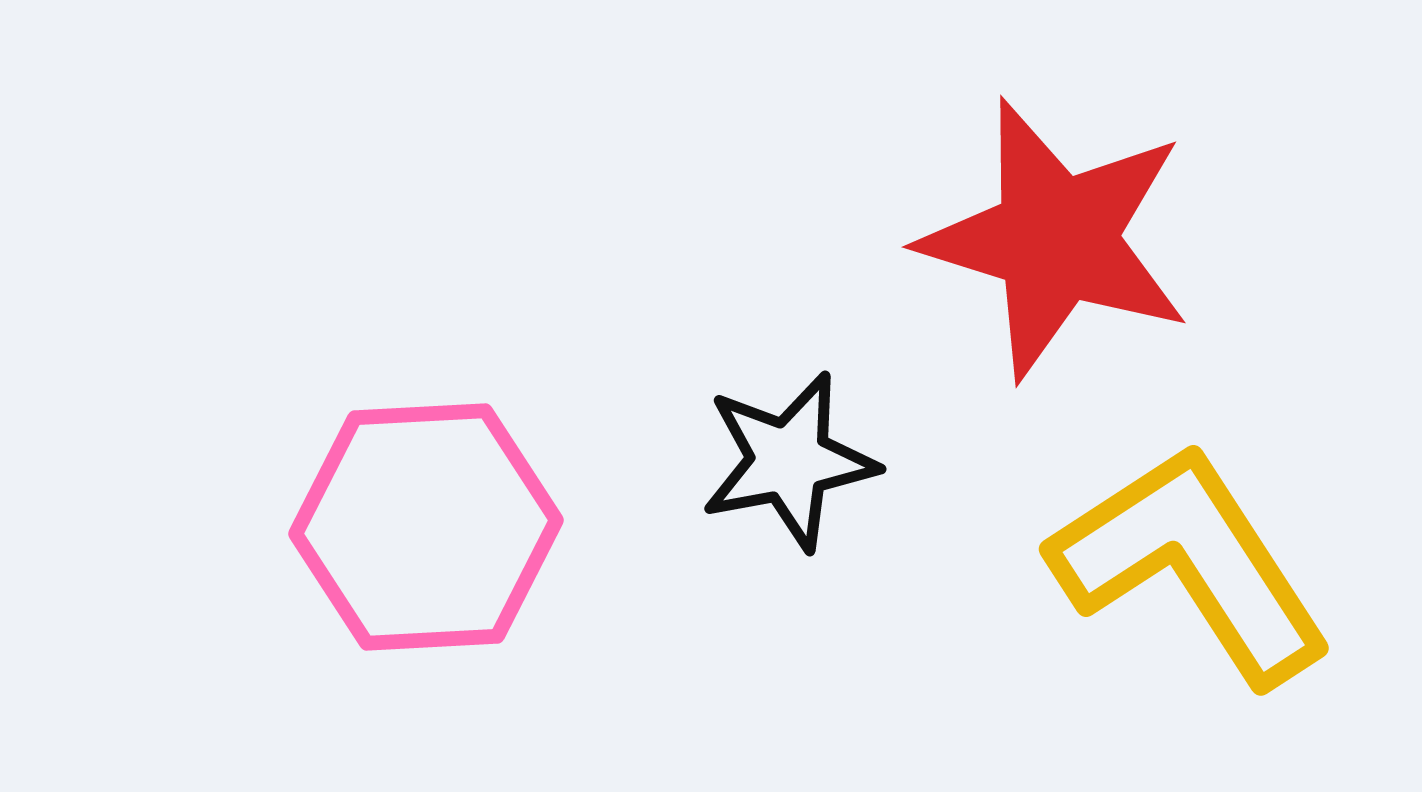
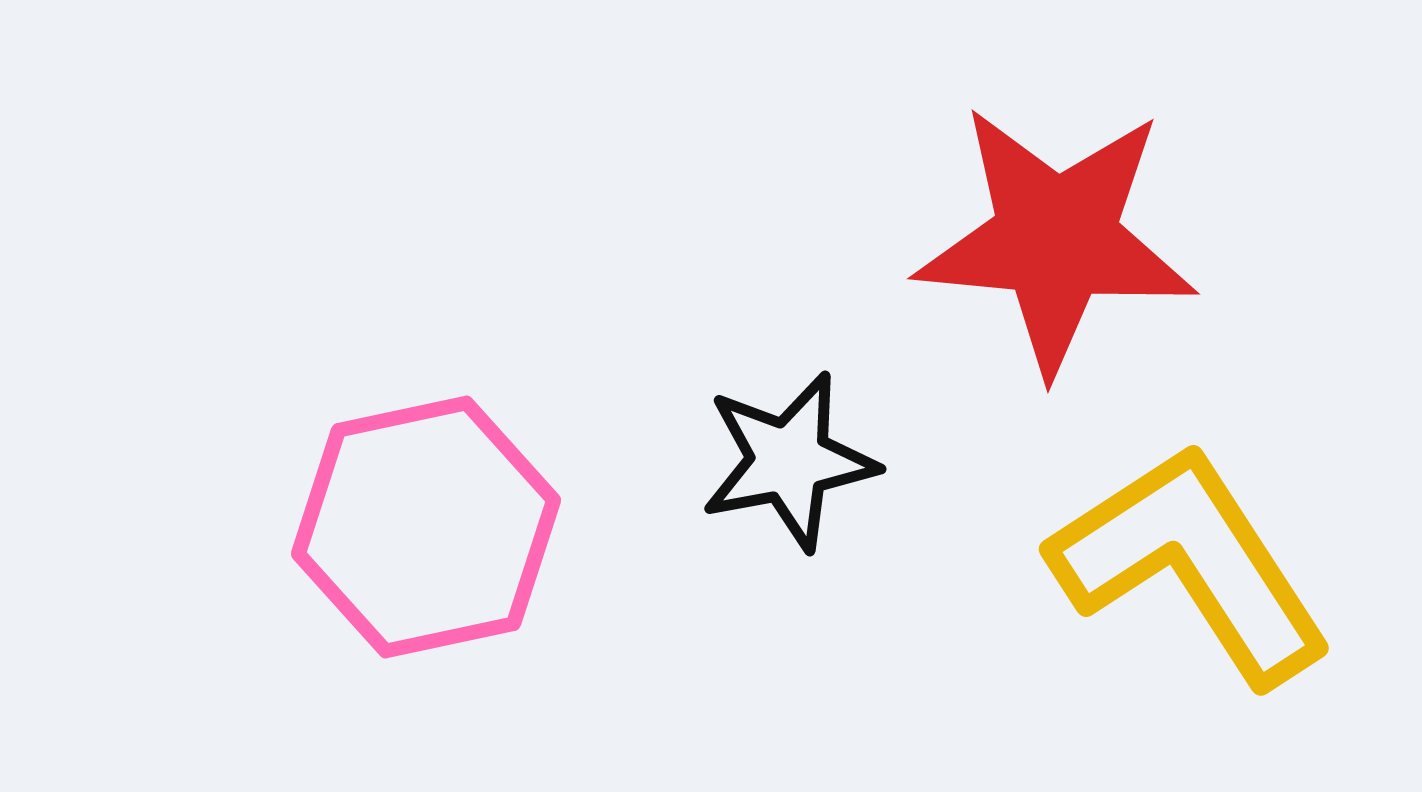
red star: rotated 12 degrees counterclockwise
pink hexagon: rotated 9 degrees counterclockwise
